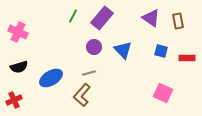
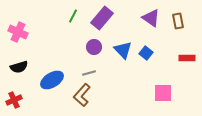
blue square: moved 15 px left, 2 px down; rotated 24 degrees clockwise
blue ellipse: moved 1 px right, 2 px down
pink square: rotated 24 degrees counterclockwise
